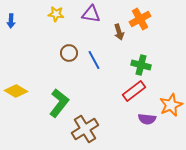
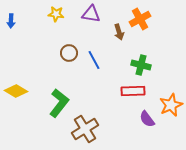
red rectangle: moved 1 px left; rotated 35 degrees clockwise
purple semicircle: rotated 48 degrees clockwise
